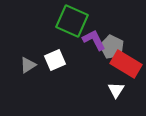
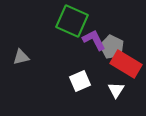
white square: moved 25 px right, 21 px down
gray triangle: moved 7 px left, 8 px up; rotated 18 degrees clockwise
